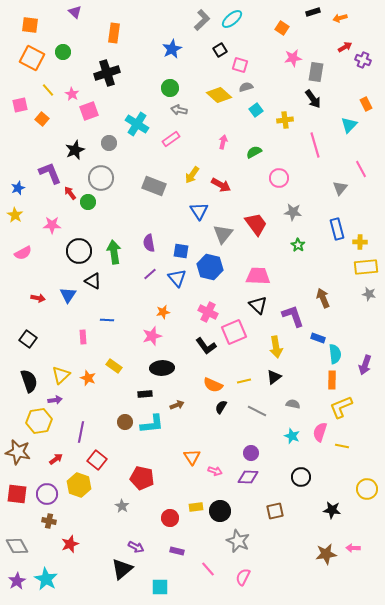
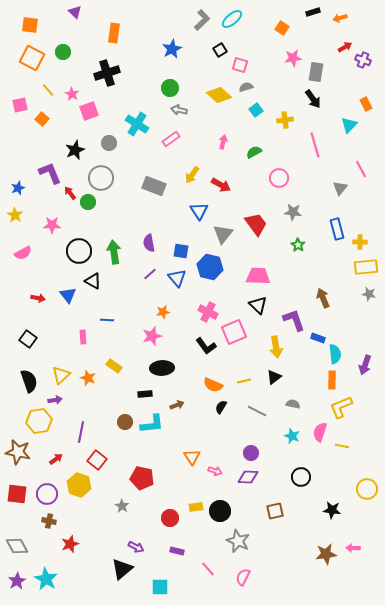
blue triangle at (68, 295): rotated 12 degrees counterclockwise
purple L-shape at (293, 316): moved 1 px right, 4 px down
